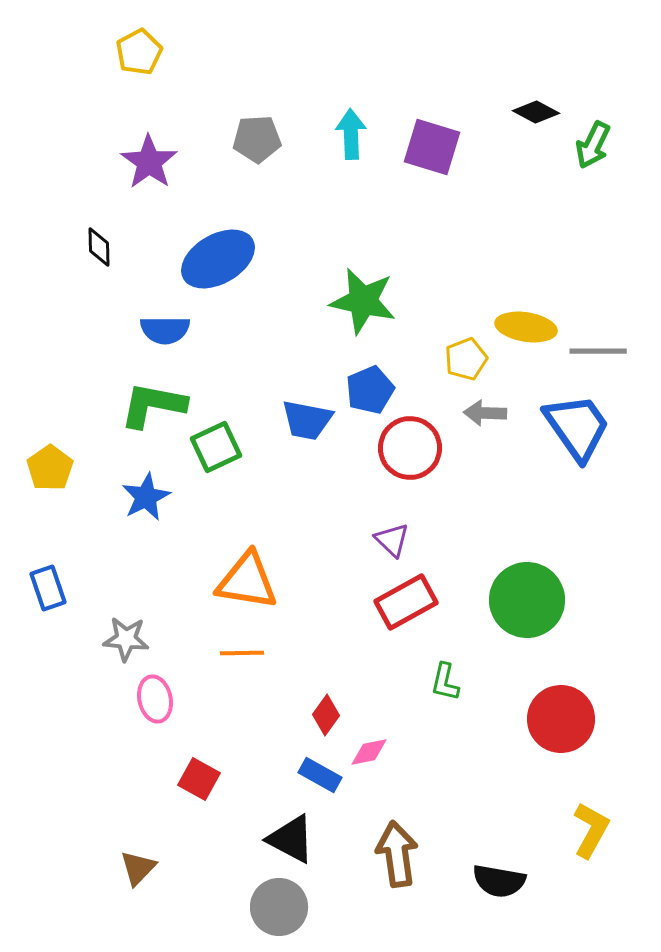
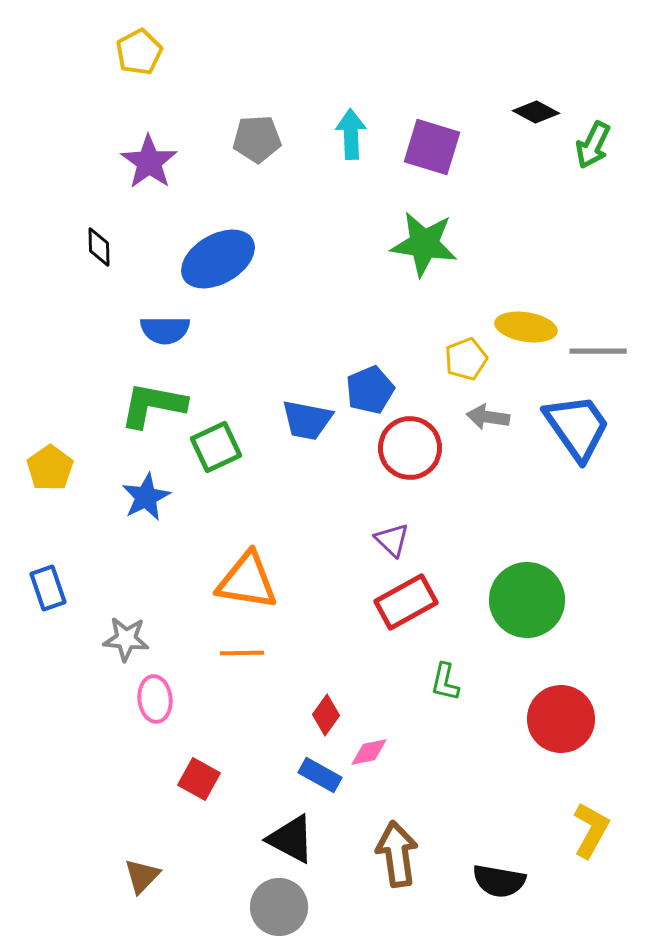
green star at (363, 301): moved 61 px right, 57 px up; rotated 4 degrees counterclockwise
gray arrow at (485, 413): moved 3 px right, 4 px down; rotated 6 degrees clockwise
pink ellipse at (155, 699): rotated 6 degrees clockwise
brown triangle at (138, 868): moved 4 px right, 8 px down
